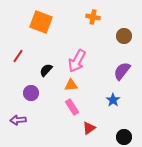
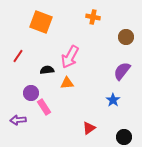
brown circle: moved 2 px right, 1 px down
pink arrow: moved 7 px left, 4 px up
black semicircle: moved 1 px right; rotated 40 degrees clockwise
orange triangle: moved 4 px left, 2 px up
pink rectangle: moved 28 px left
